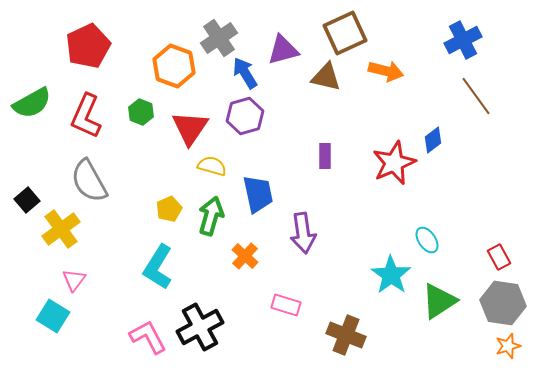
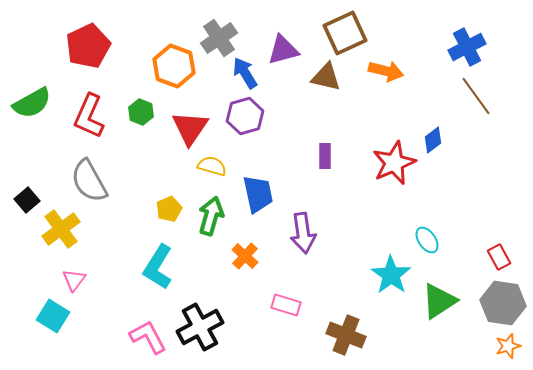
blue cross: moved 4 px right, 7 px down
red L-shape: moved 3 px right
